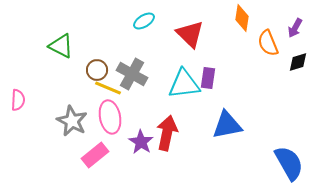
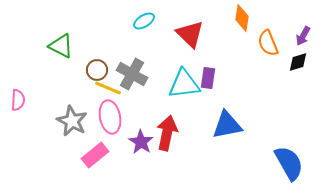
purple arrow: moved 8 px right, 8 px down
